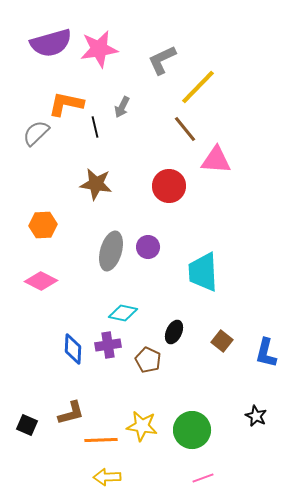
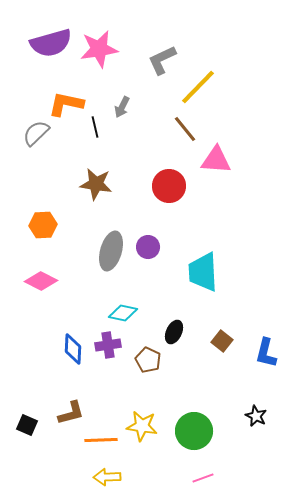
green circle: moved 2 px right, 1 px down
